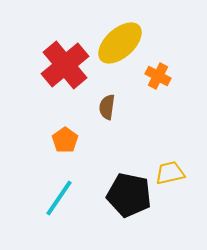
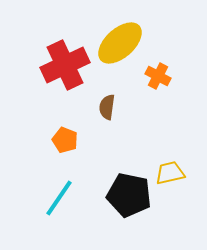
red cross: rotated 15 degrees clockwise
orange pentagon: rotated 15 degrees counterclockwise
